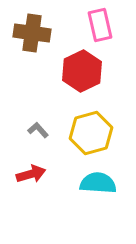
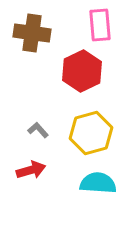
pink rectangle: rotated 8 degrees clockwise
red arrow: moved 4 px up
